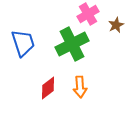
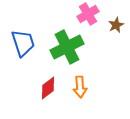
green cross: moved 5 px left, 3 px down
